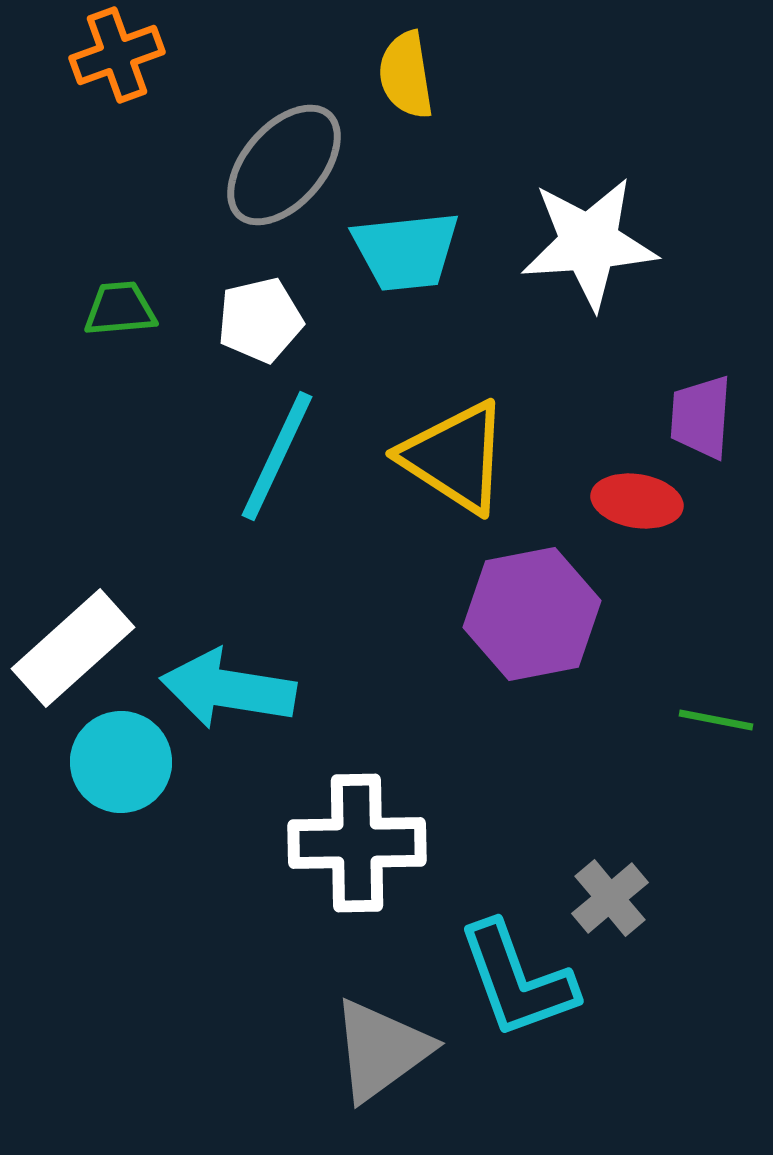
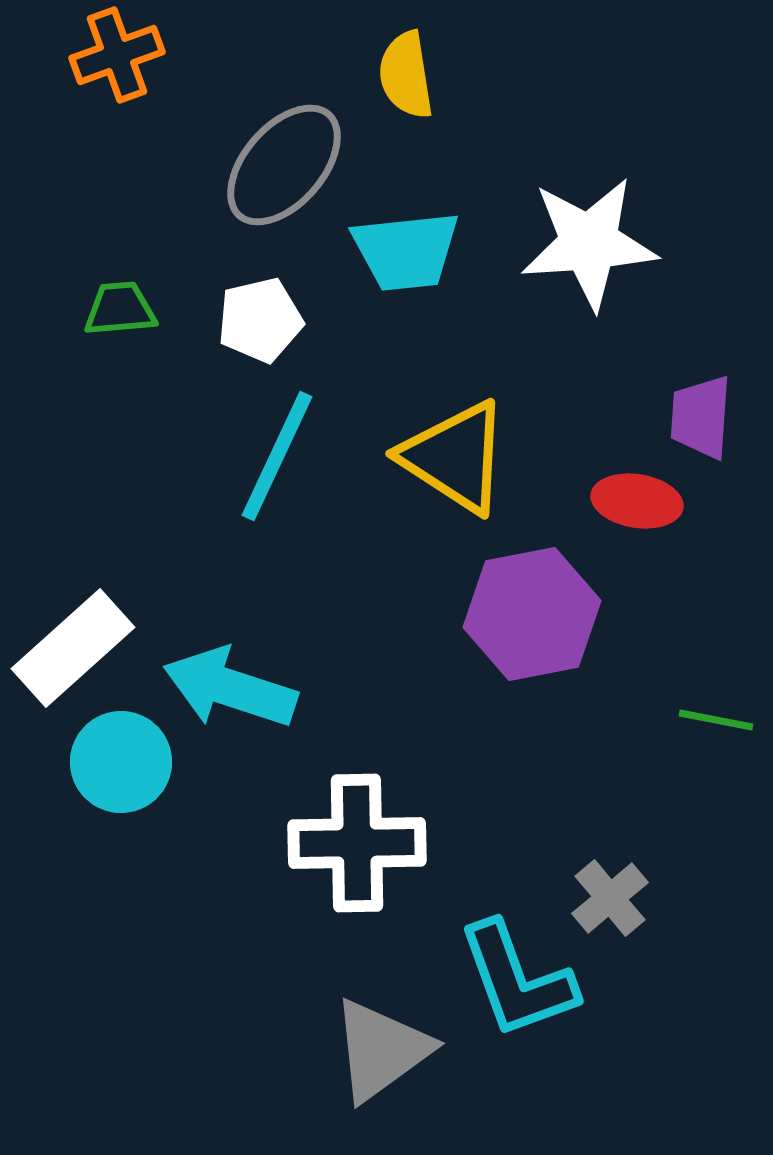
cyan arrow: moved 2 px right, 1 px up; rotated 9 degrees clockwise
